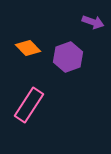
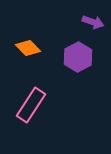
purple hexagon: moved 10 px right; rotated 8 degrees counterclockwise
pink rectangle: moved 2 px right
